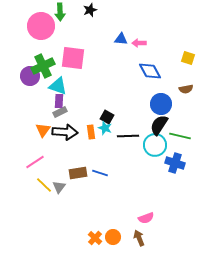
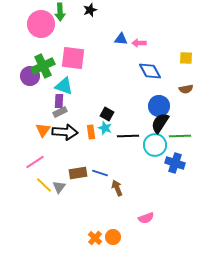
pink circle: moved 2 px up
yellow square: moved 2 px left; rotated 16 degrees counterclockwise
cyan triangle: moved 6 px right
blue circle: moved 2 px left, 2 px down
black square: moved 3 px up
black semicircle: moved 1 px right, 2 px up
green line: rotated 15 degrees counterclockwise
brown arrow: moved 22 px left, 50 px up
